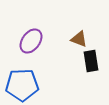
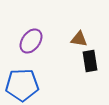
brown triangle: rotated 12 degrees counterclockwise
black rectangle: moved 1 px left
